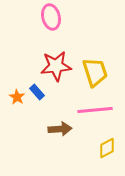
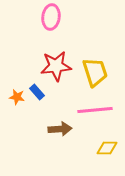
pink ellipse: rotated 20 degrees clockwise
orange star: rotated 21 degrees counterclockwise
yellow diamond: rotated 30 degrees clockwise
